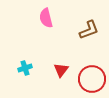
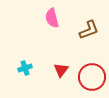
pink semicircle: moved 6 px right
red circle: moved 2 px up
